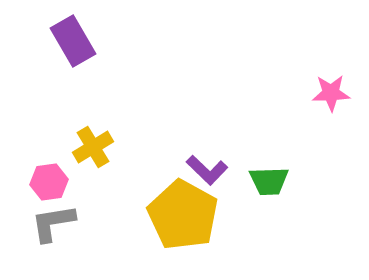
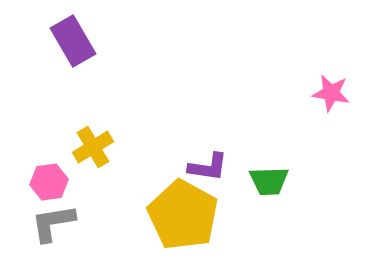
pink star: rotated 12 degrees clockwise
purple L-shape: moved 1 px right, 3 px up; rotated 36 degrees counterclockwise
